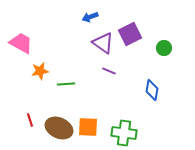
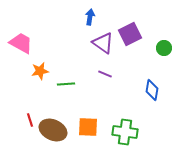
blue arrow: rotated 119 degrees clockwise
purple line: moved 4 px left, 3 px down
brown ellipse: moved 6 px left, 2 px down
green cross: moved 1 px right, 1 px up
